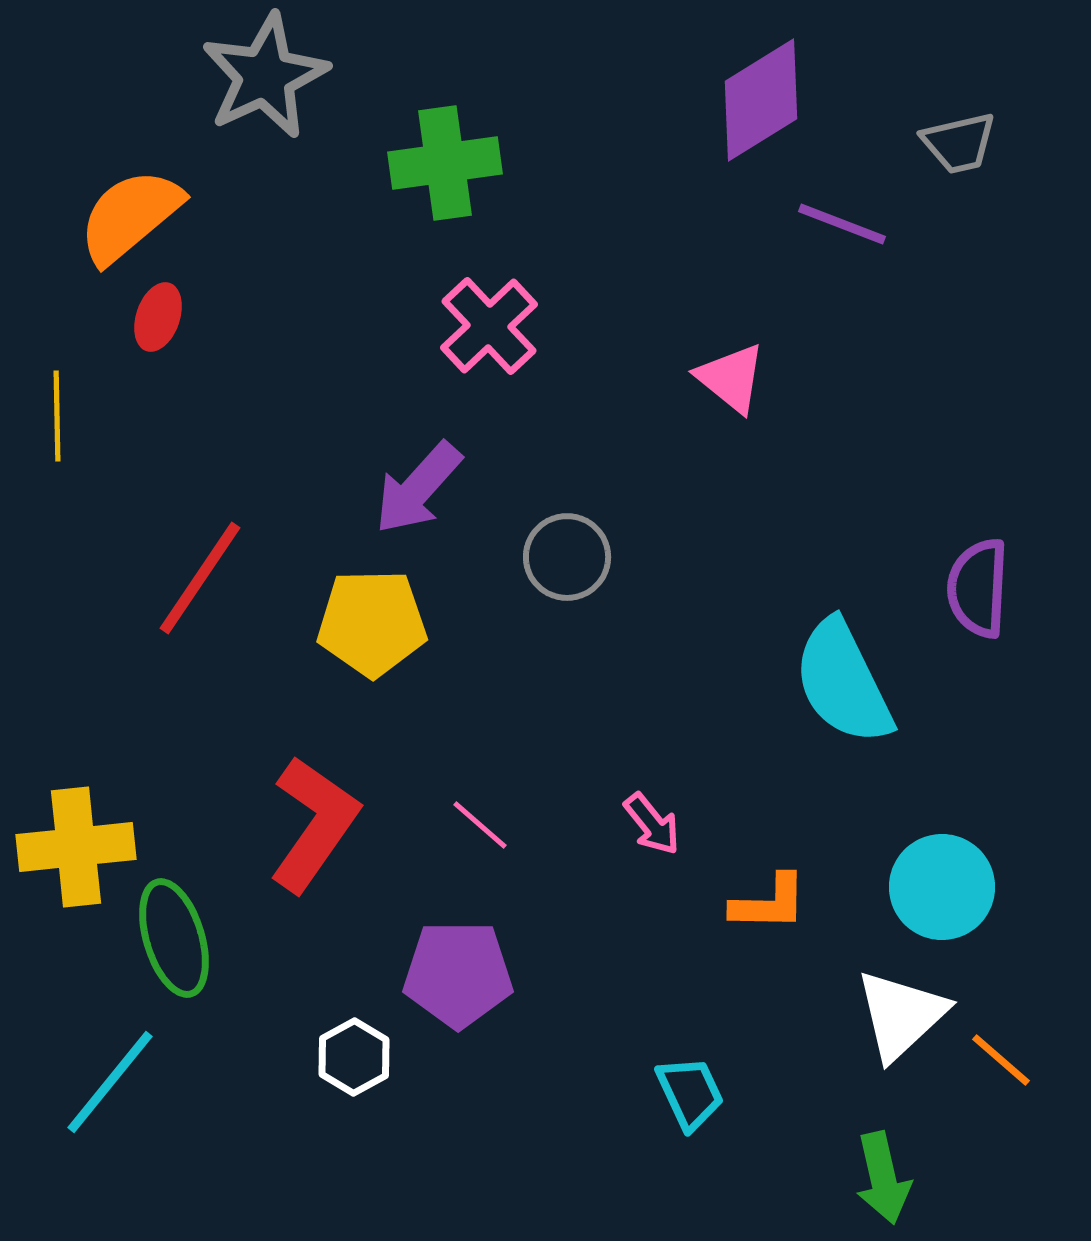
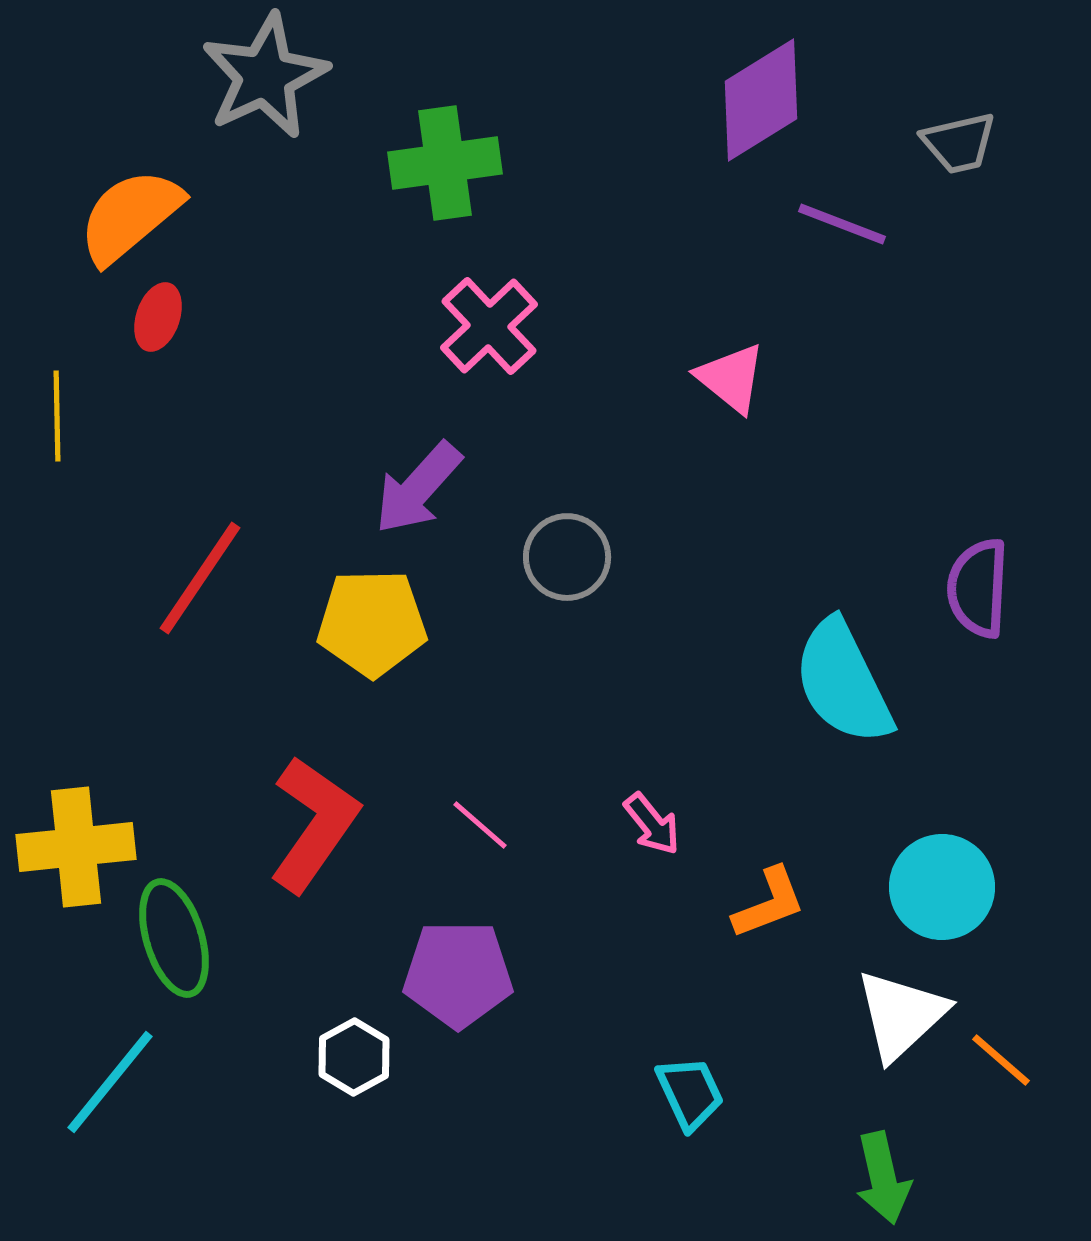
orange L-shape: rotated 22 degrees counterclockwise
